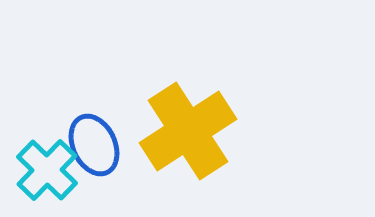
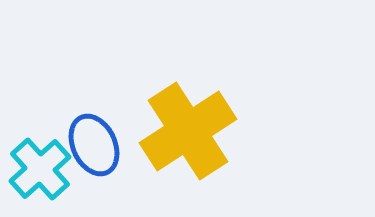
cyan cross: moved 7 px left, 1 px up; rotated 4 degrees clockwise
